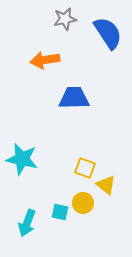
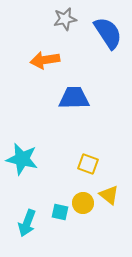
yellow square: moved 3 px right, 4 px up
yellow triangle: moved 3 px right, 10 px down
